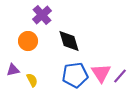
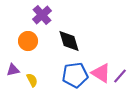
pink triangle: rotated 25 degrees counterclockwise
